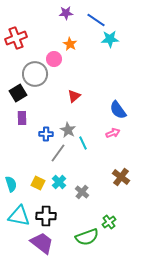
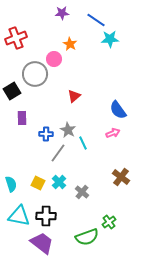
purple star: moved 4 px left
black square: moved 6 px left, 2 px up
